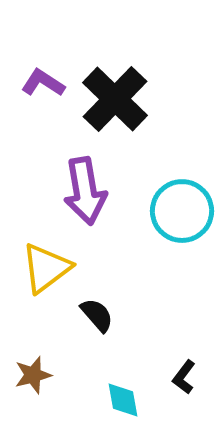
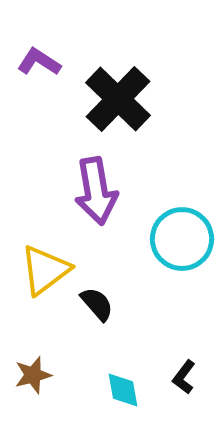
purple L-shape: moved 4 px left, 21 px up
black cross: moved 3 px right
purple arrow: moved 11 px right
cyan circle: moved 28 px down
yellow triangle: moved 1 px left, 2 px down
black semicircle: moved 11 px up
cyan diamond: moved 10 px up
